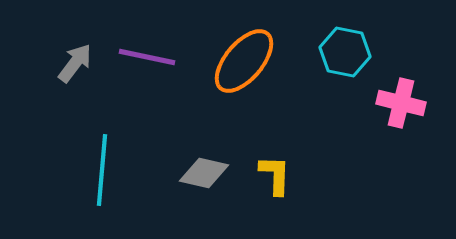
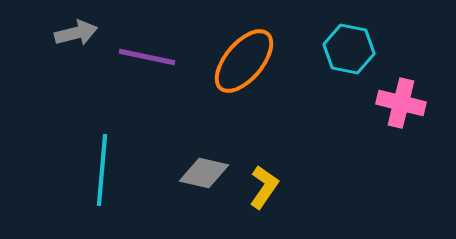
cyan hexagon: moved 4 px right, 3 px up
gray arrow: moved 1 px right, 30 px up; rotated 39 degrees clockwise
yellow L-shape: moved 11 px left, 12 px down; rotated 33 degrees clockwise
